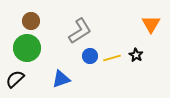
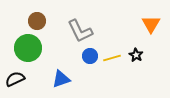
brown circle: moved 6 px right
gray L-shape: rotated 96 degrees clockwise
green circle: moved 1 px right
black semicircle: rotated 18 degrees clockwise
